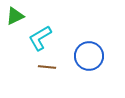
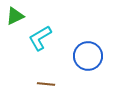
blue circle: moved 1 px left
brown line: moved 1 px left, 17 px down
